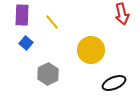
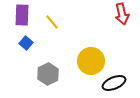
yellow circle: moved 11 px down
